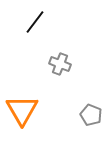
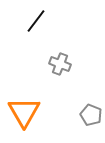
black line: moved 1 px right, 1 px up
orange triangle: moved 2 px right, 2 px down
